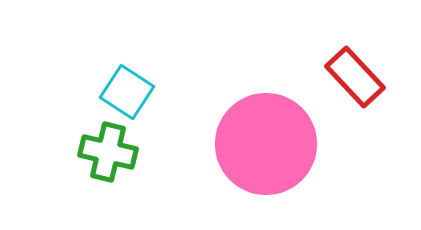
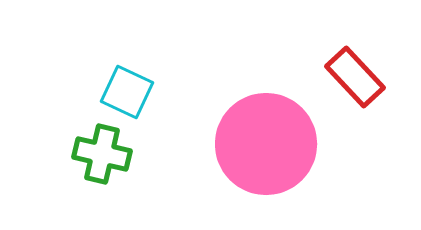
cyan square: rotated 8 degrees counterclockwise
green cross: moved 6 px left, 2 px down
